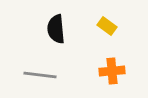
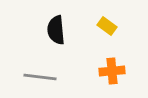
black semicircle: moved 1 px down
gray line: moved 2 px down
